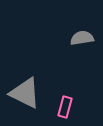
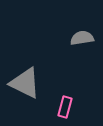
gray triangle: moved 10 px up
